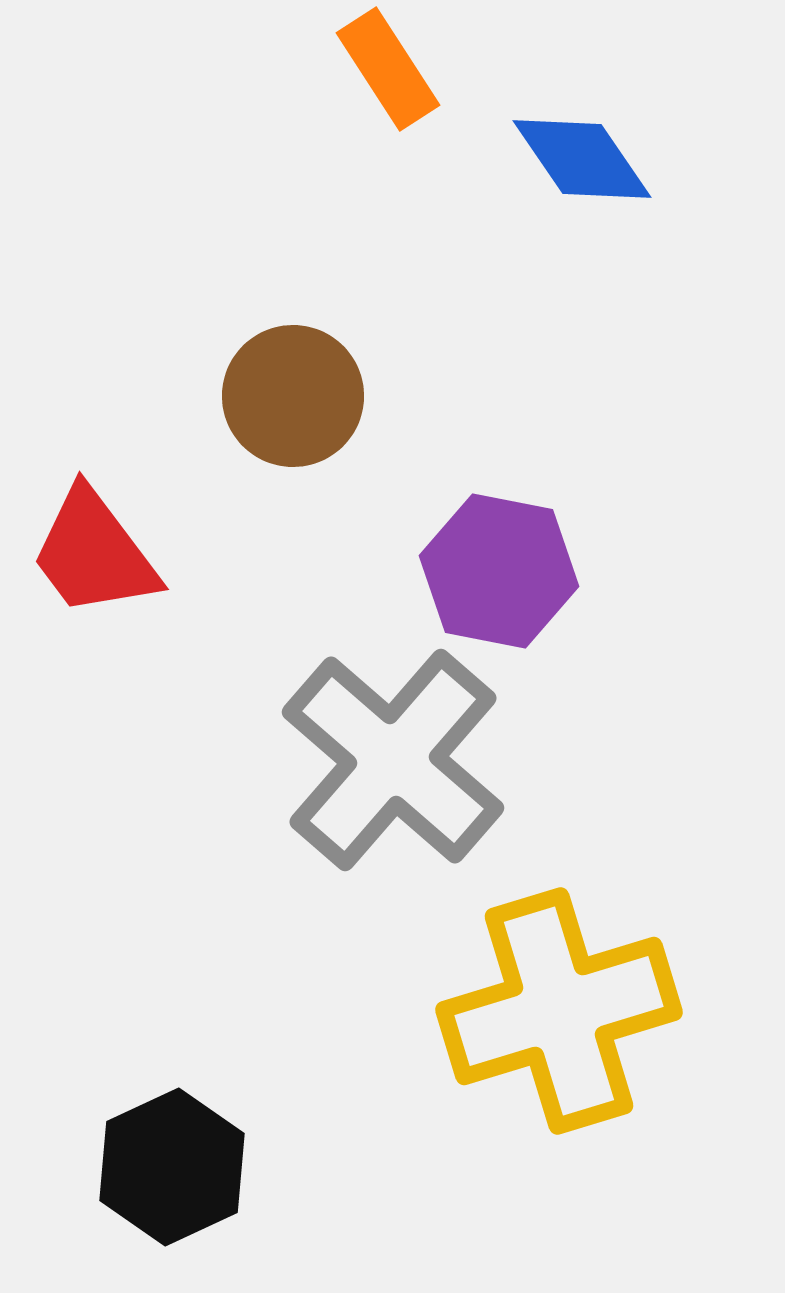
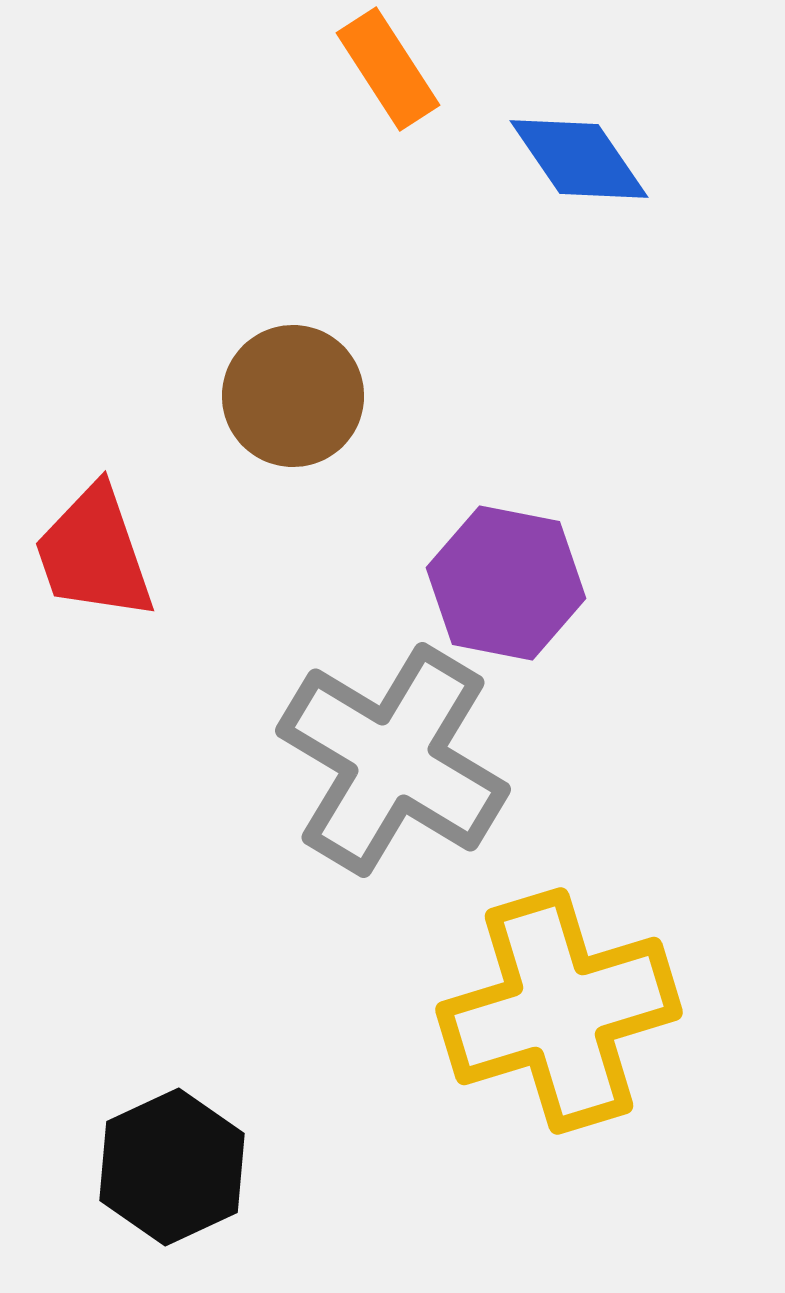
blue diamond: moved 3 px left
red trapezoid: rotated 18 degrees clockwise
purple hexagon: moved 7 px right, 12 px down
gray cross: rotated 10 degrees counterclockwise
